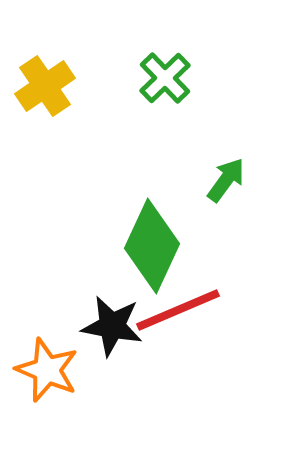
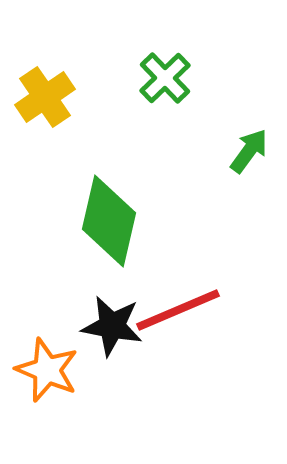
yellow cross: moved 11 px down
green arrow: moved 23 px right, 29 px up
green diamond: moved 43 px left, 25 px up; rotated 12 degrees counterclockwise
